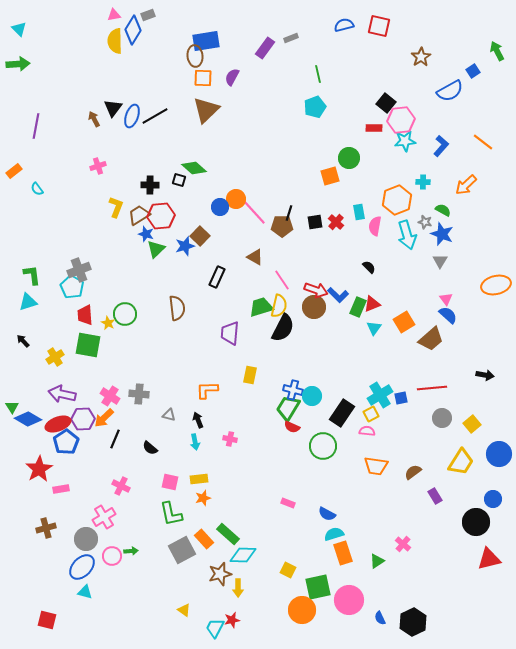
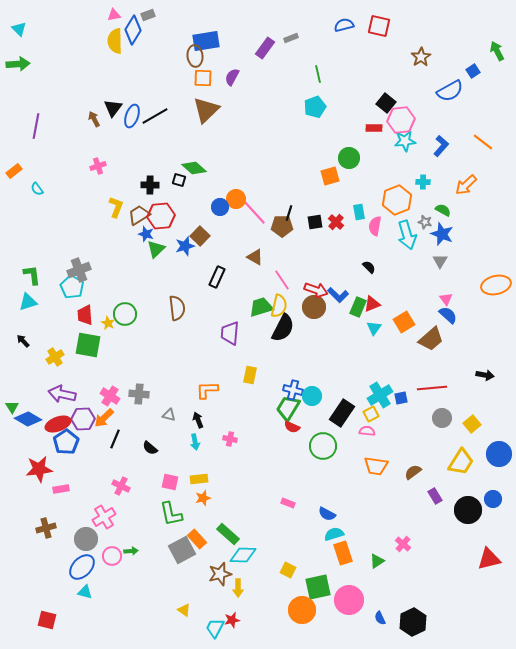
red star at (39, 469): rotated 24 degrees clockwise
black circle at (476, 522): moved 8 px left, 12 px up
orange rectangle at (204, 539): moved 7 px left
